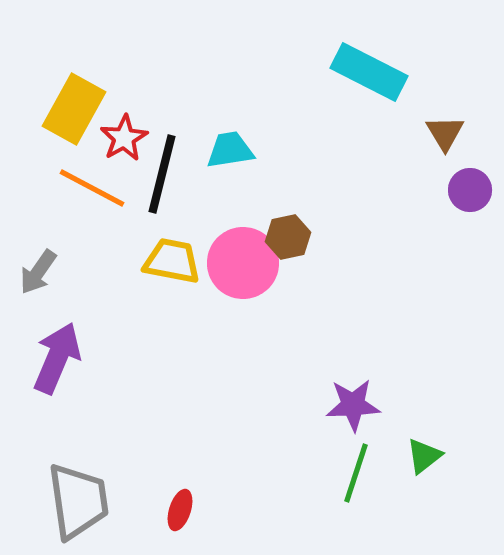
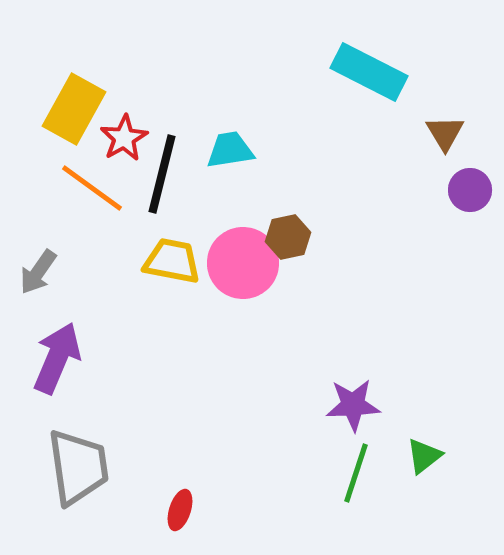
orange line: rotated 8 degrees clockwise
gray trapezoid: moved 34 px up
